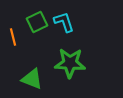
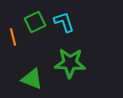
green square: moved 2 px left
